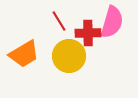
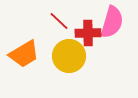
red line: rotated 15 degrees counterclockwise
